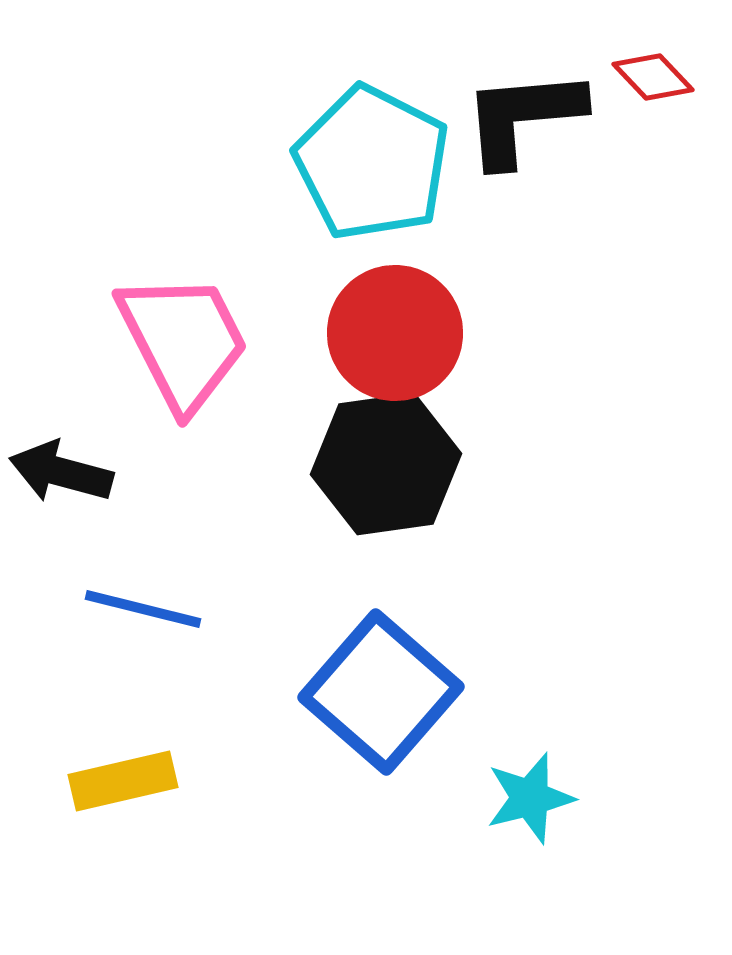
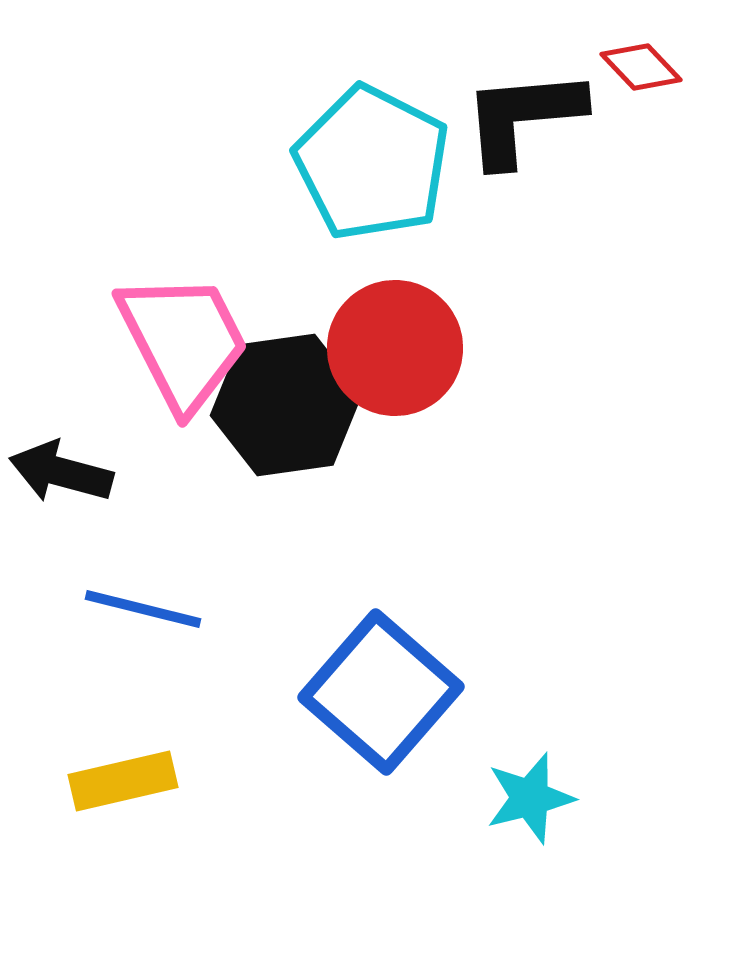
red diamond: moved 12 px left, 10 px up
red circle: moved 15 px down
black hexagon: moved 100 px left, 59 px up
